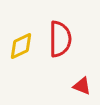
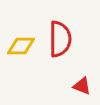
yellow diamond: rotated 24 degrees clockwise
